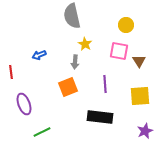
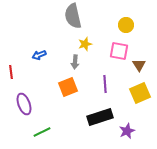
gray semicircle: moved 1 px right
yellow star: rotated 24 degrees clockwise
brown triangle: moved 4 px down
yellow square: moved 3 px up; rotated 20 degrees counterclockwise
black rectangle: rotated 25 degrees counterclockwise
purple star: moved 18 px left
